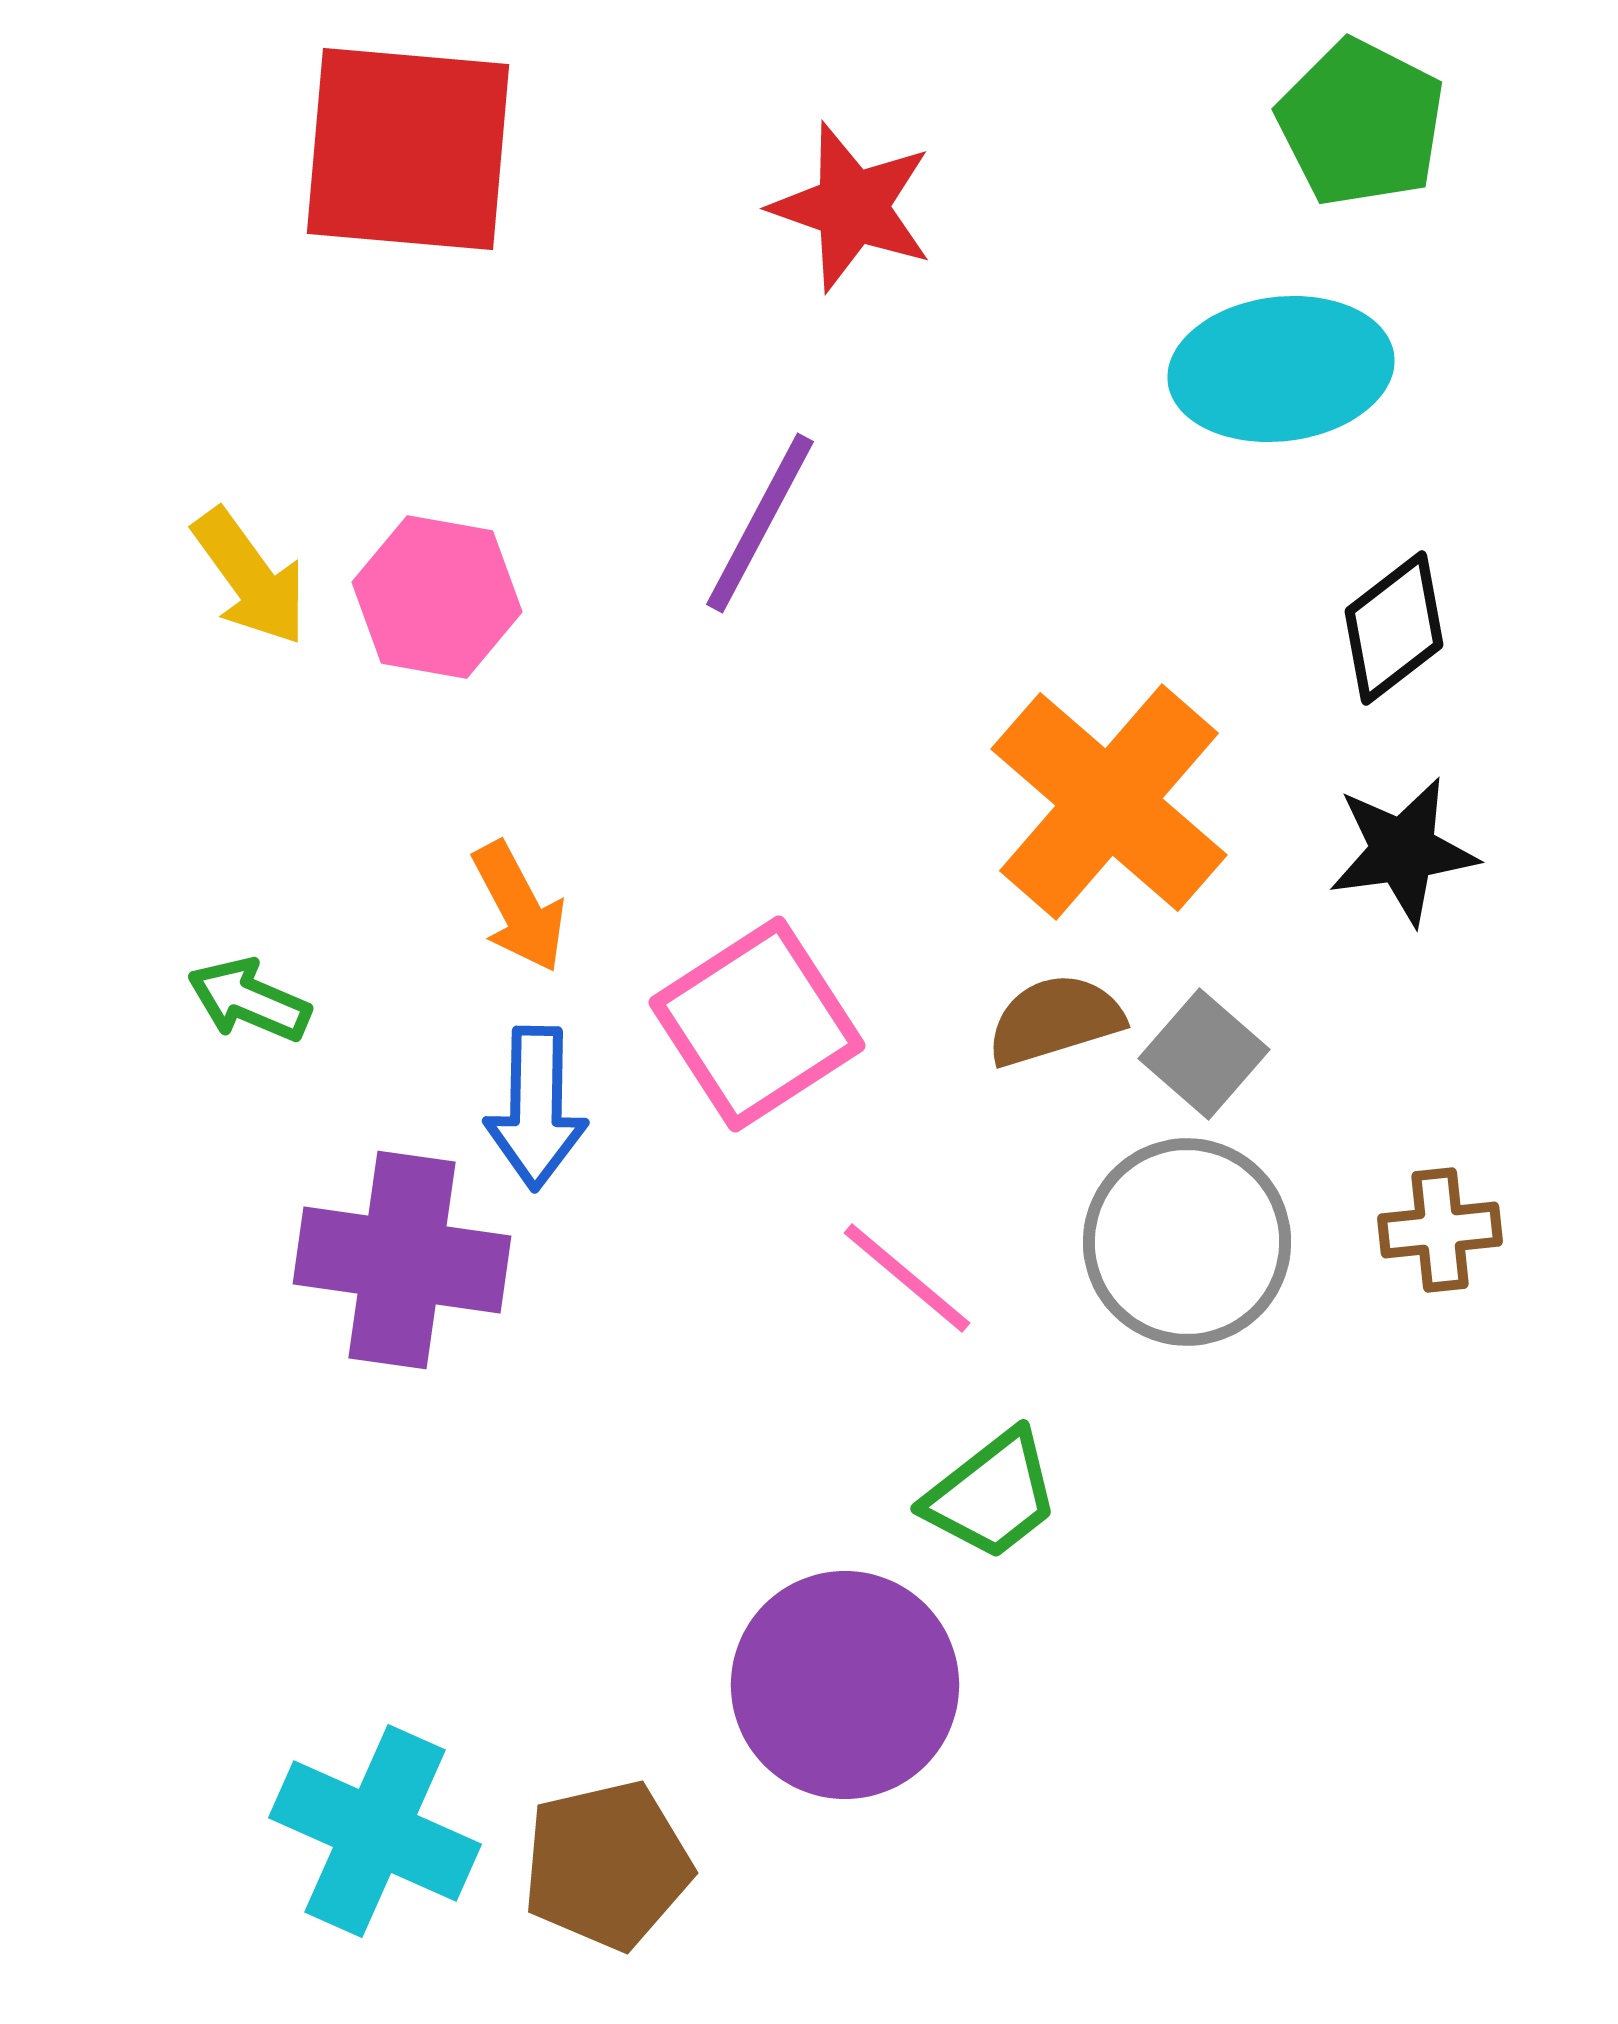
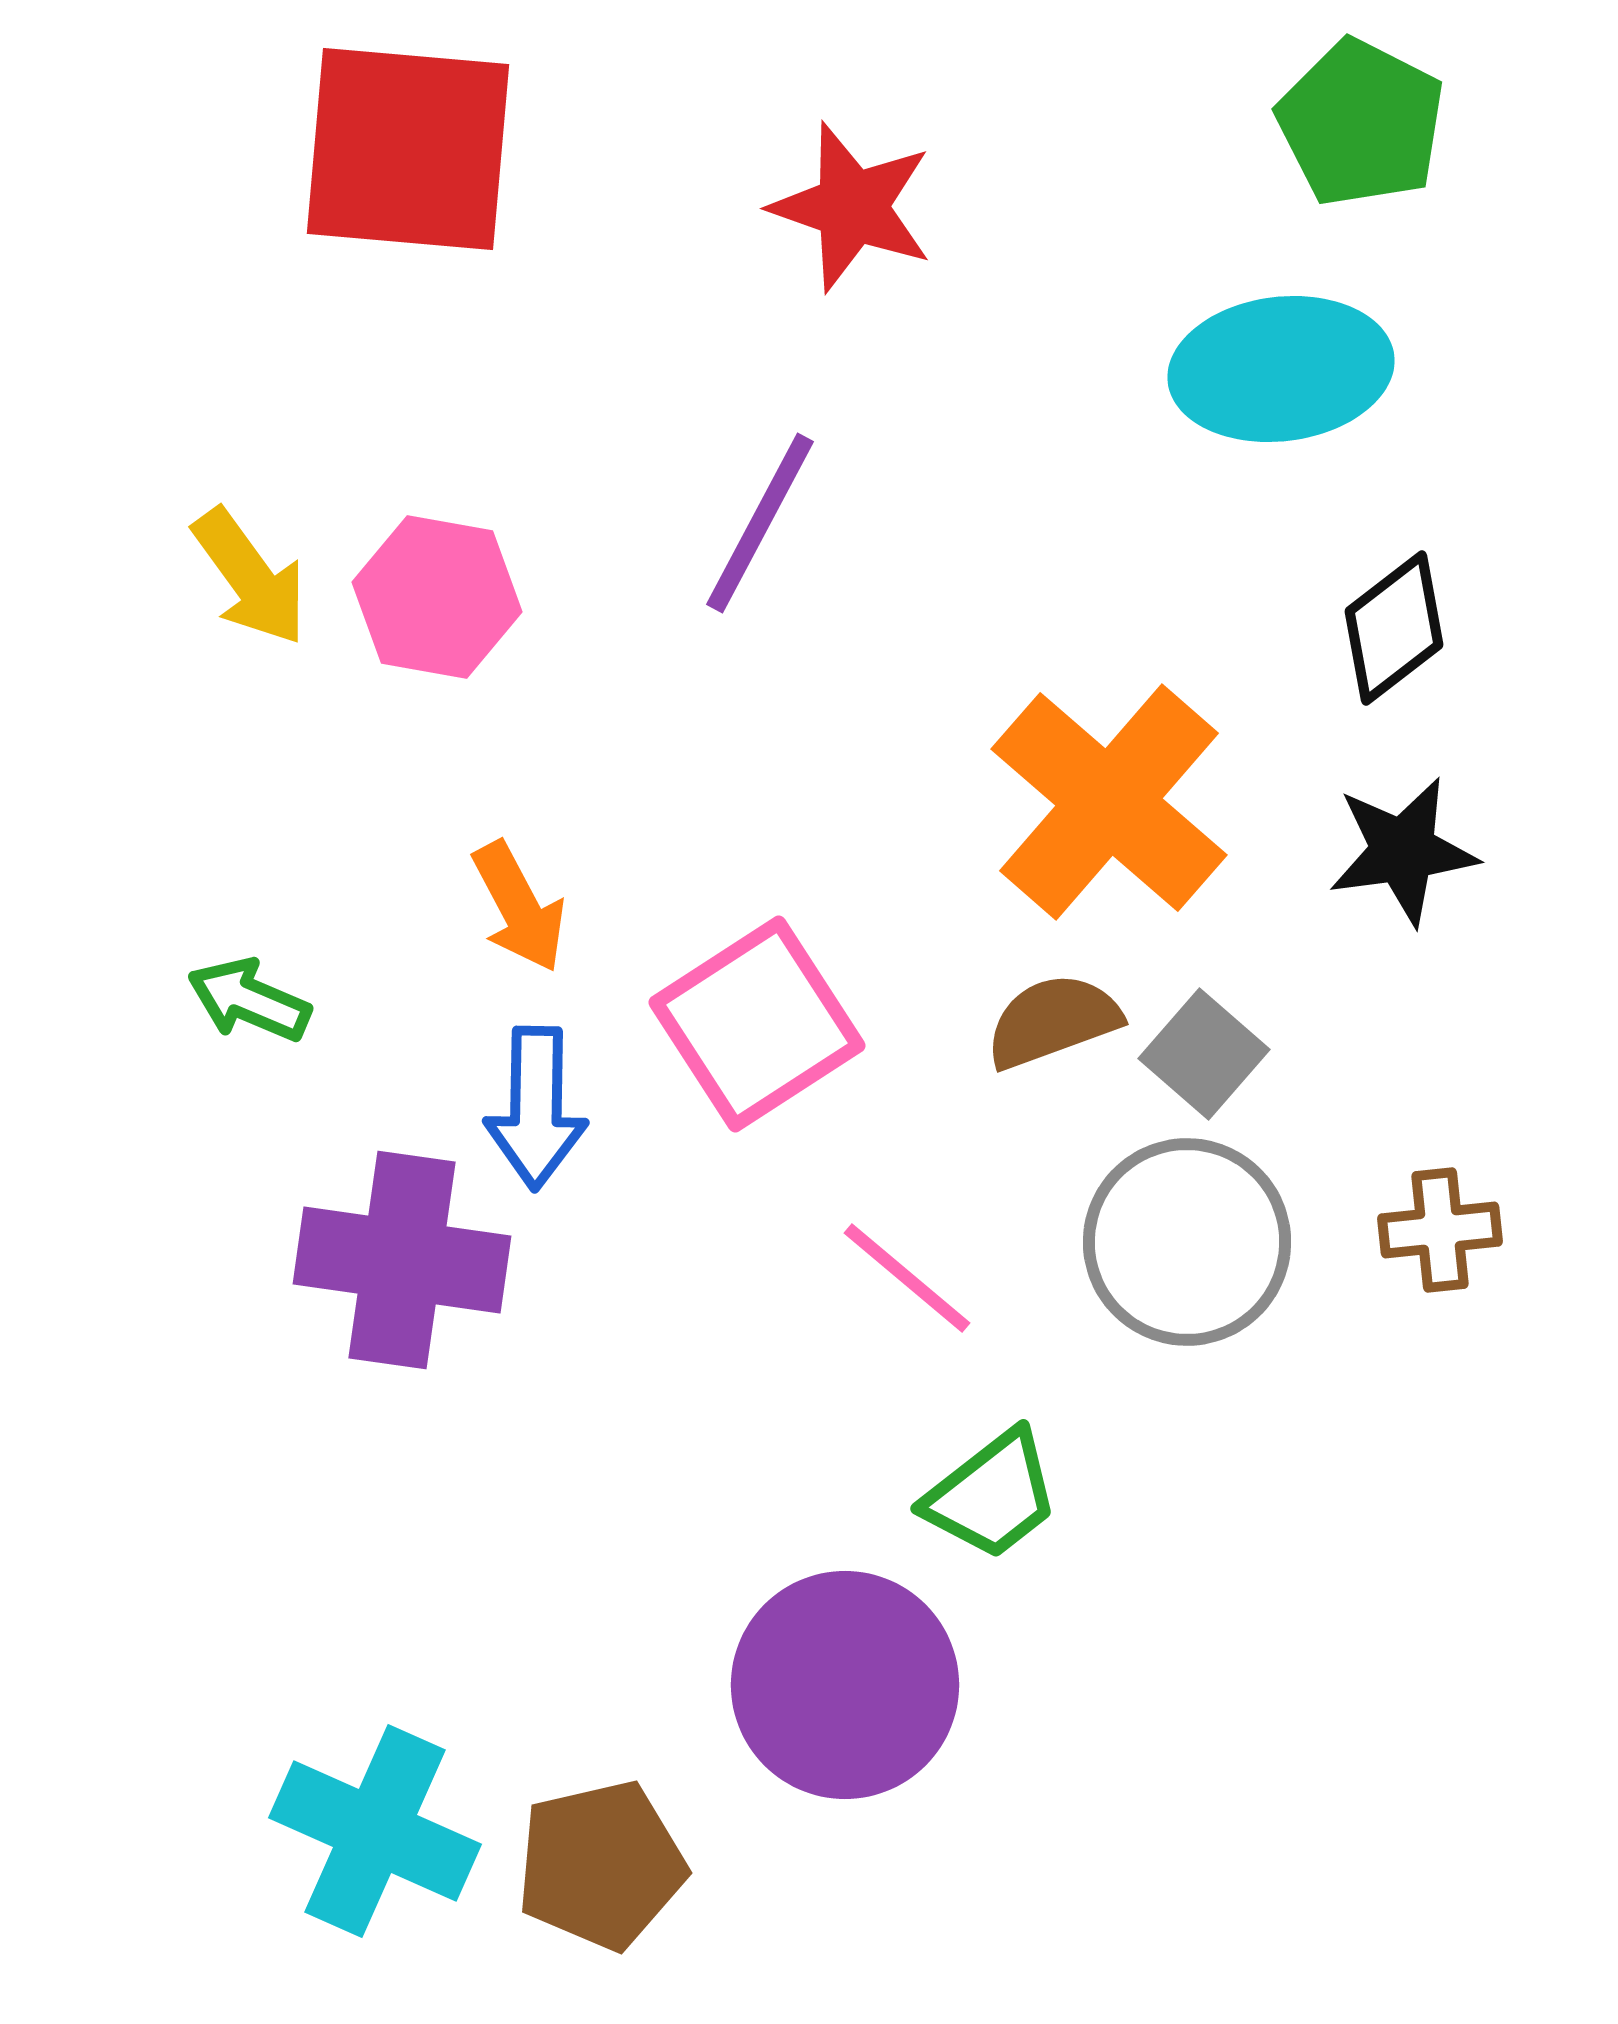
brown semicircle: moved 2 px left, 1 px down; rotated 3 degrees counterclockwise
brown pentagon: moved 6 px left
